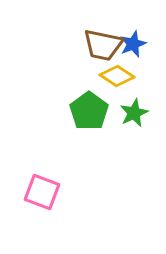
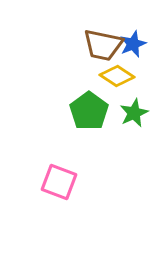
pink square: moved 17 px right, 10 px up
